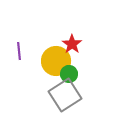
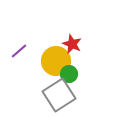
red star: rotated 12 degrees counterclockwise
purple line: rotated 54 degrees clockwise
gray square: moved 6 px left
